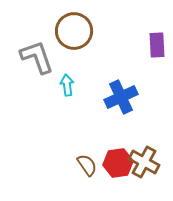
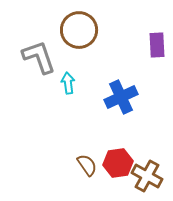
brown circle: moved 5 px right, 1 px up
gray L-shape: moved 2 px right
cyan arrow: moved 1 px right, 2 px up
brown cross: moved 3 px right, 14 px down
